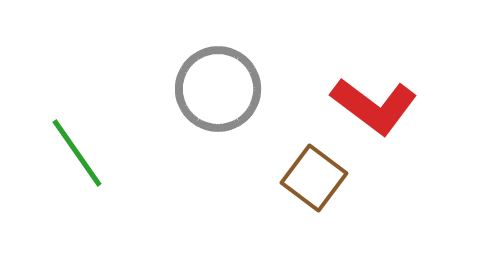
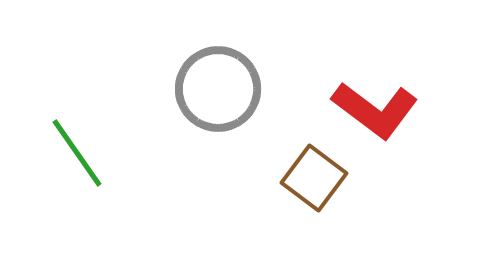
red L-shape: moved 1 px right, 4 px down
